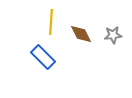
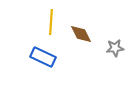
gray star: moved 2 px right, 13 px down
blue rectangle: rotated 20 degrees counterclockwise
